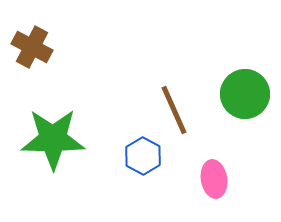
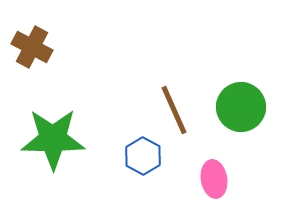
green circle: moved 4 px left, 13 px down
